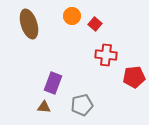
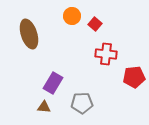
brown ellipse: moved 10 px down
red cross: moved 1 px up
purple rectangle: rotated 10 degrees clockwise
gray pentagon: moved 2 px up; rotated 10 degrees clockwise
